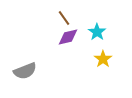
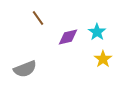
brown line: moved 26 px left
gray semicircle: moved 2 px up
